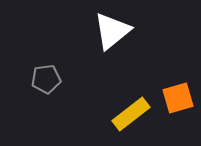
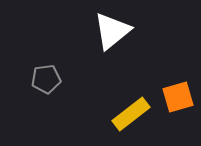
orange square: moved 1 px up
